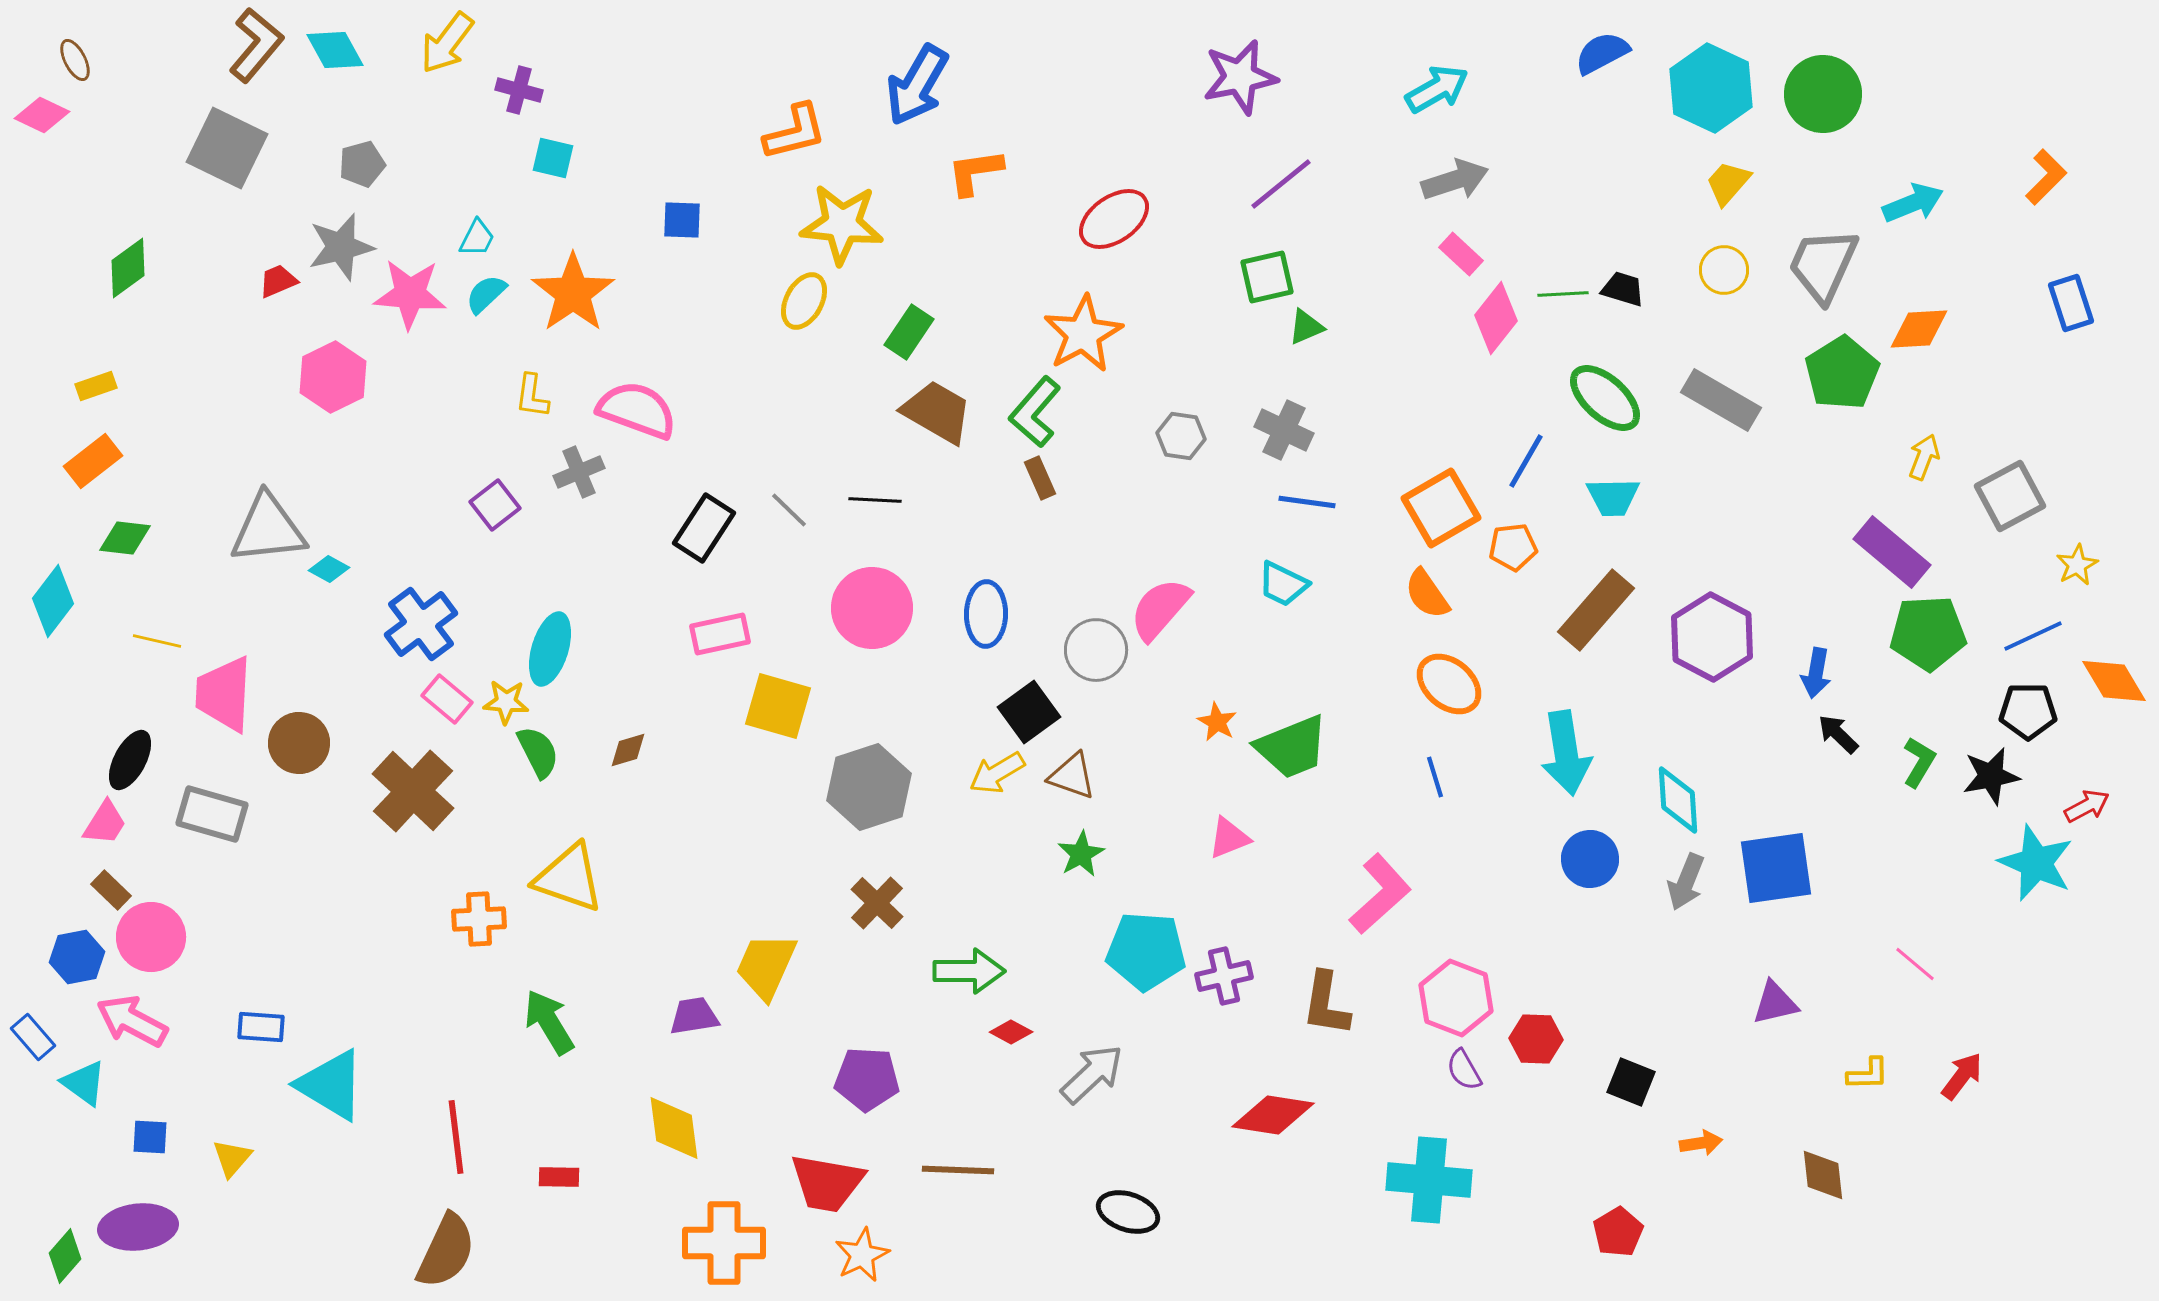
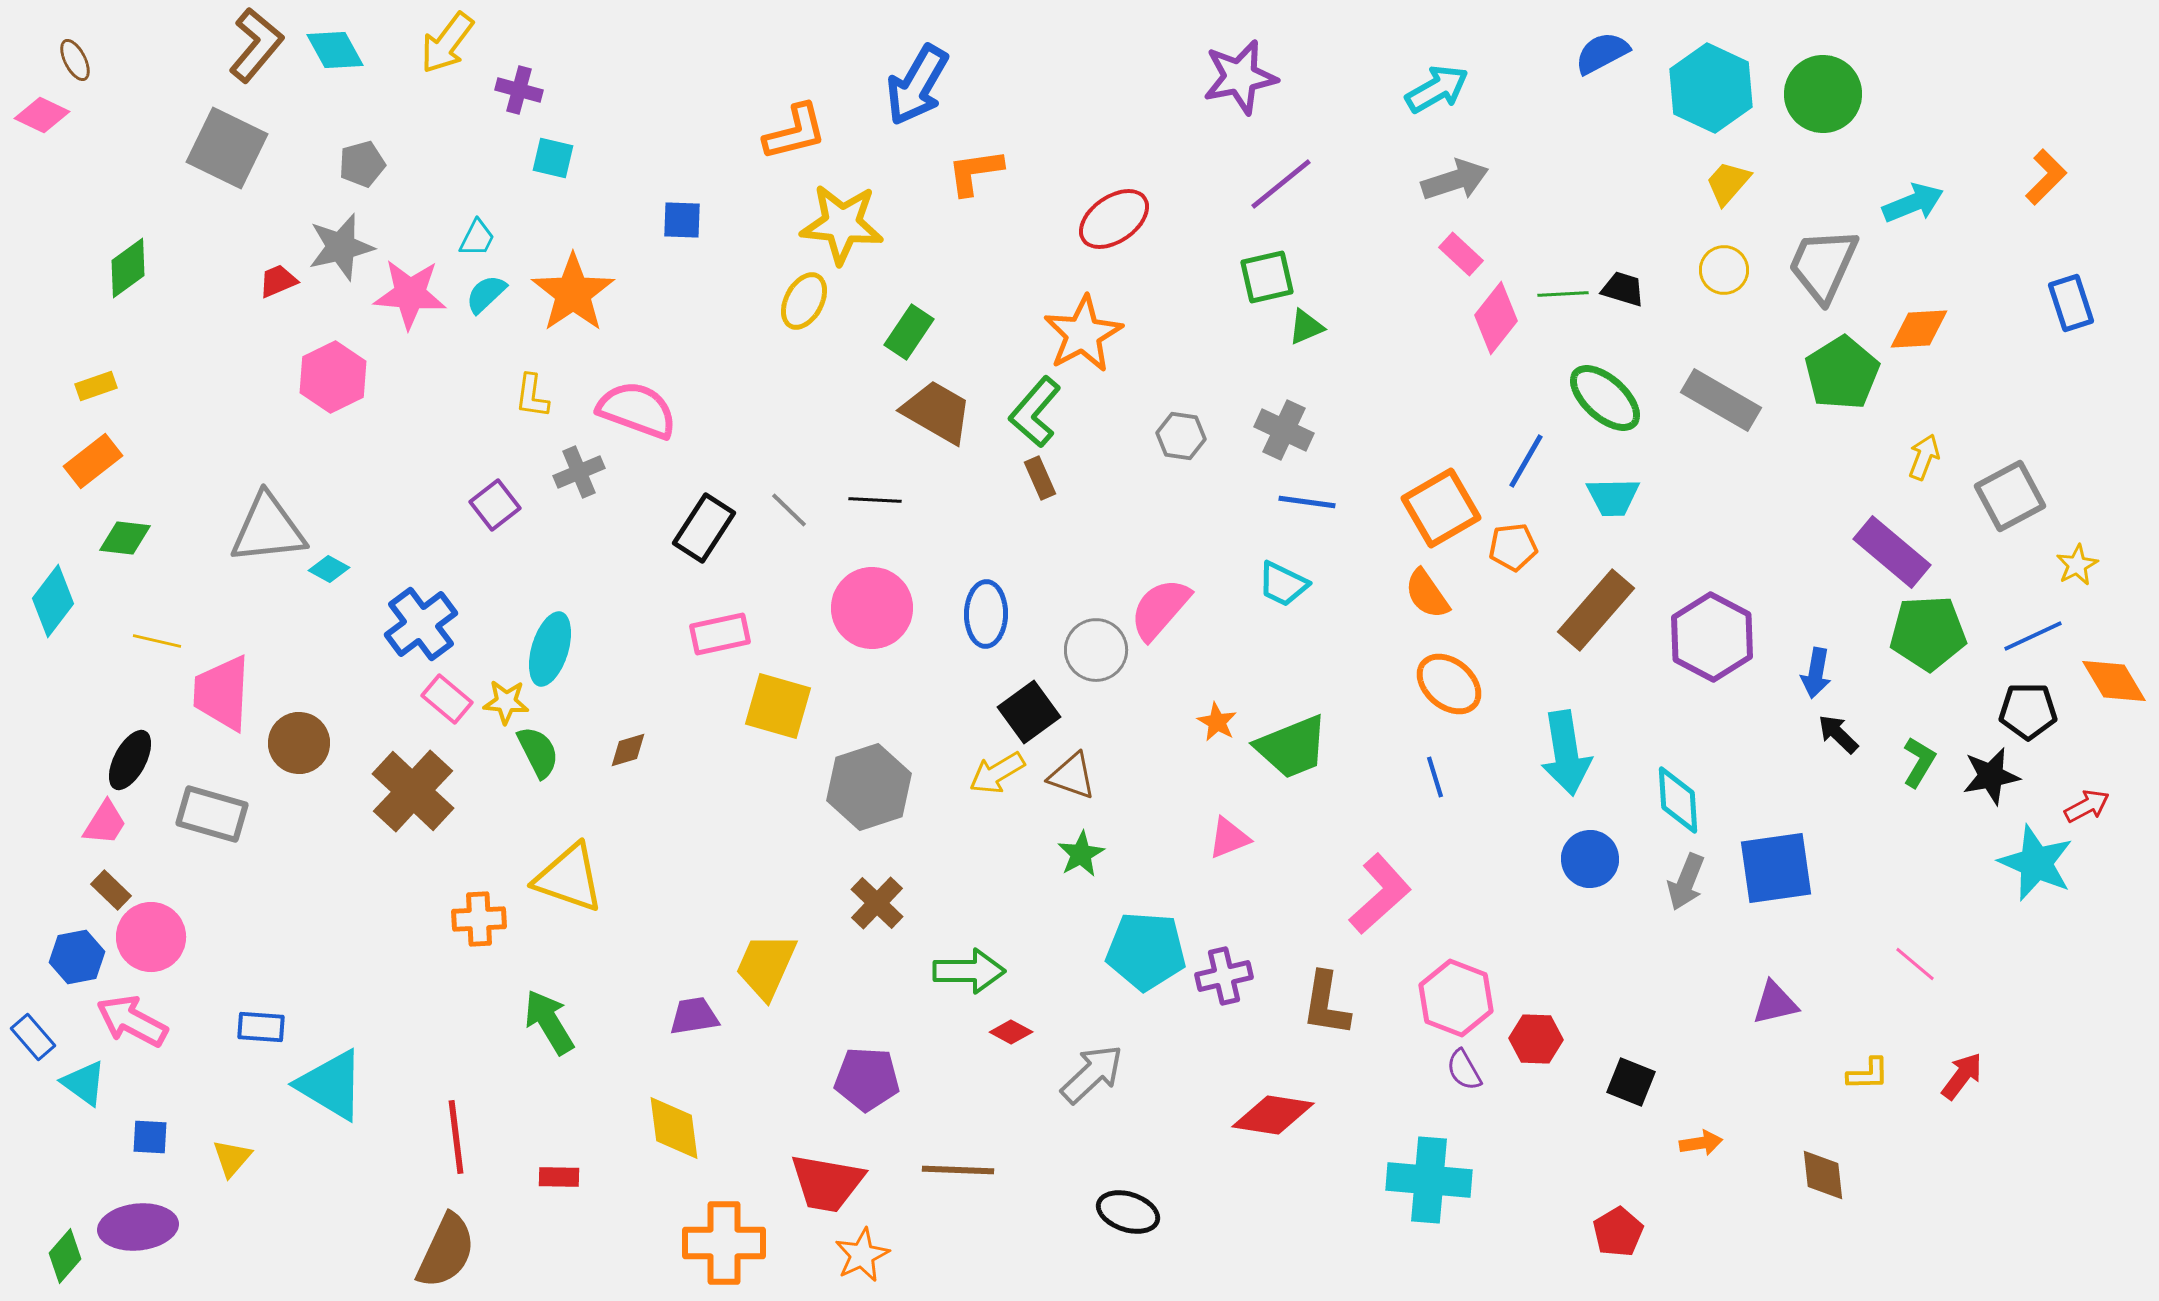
pink trapezoid at (224, 694): moved 2 px left, 1 px up
